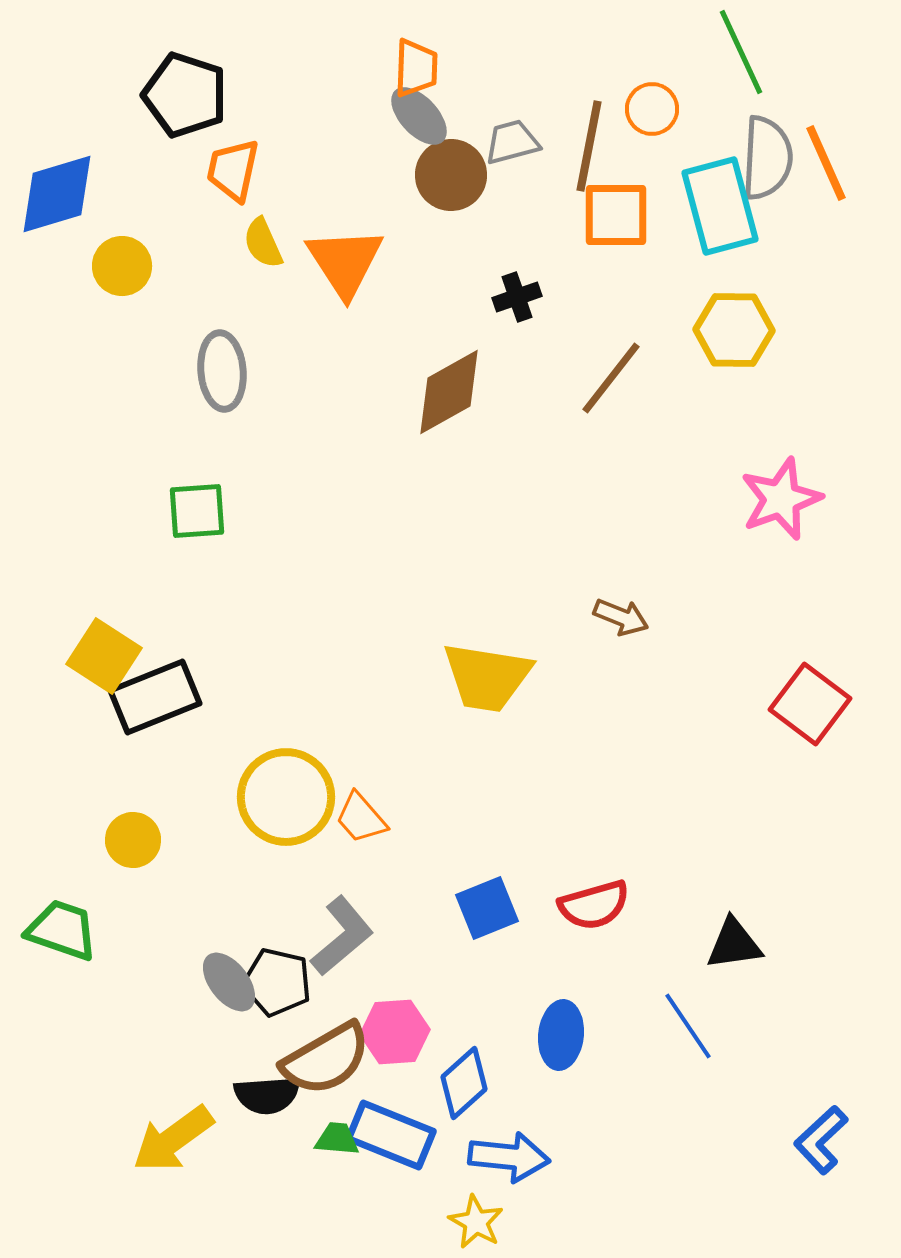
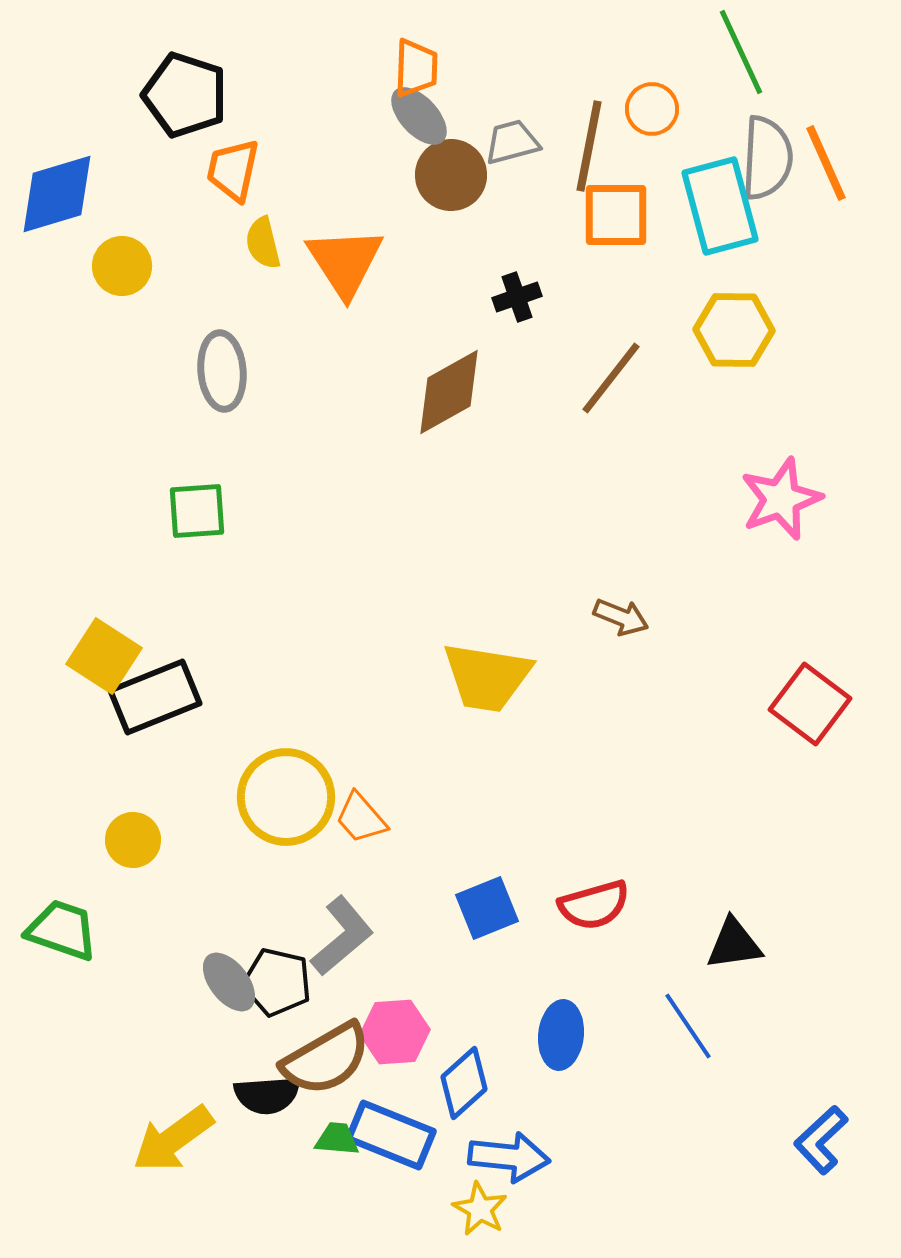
yellow semicircle at (263, 243): rotated 10 degrees clockwise
yellow star at (476, 1222): moved 4 px right, 13 px up
